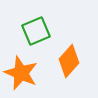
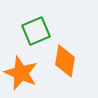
orange diamond: moved 4 px left; rotated 32 degrees counterclockwise
